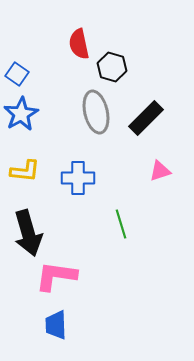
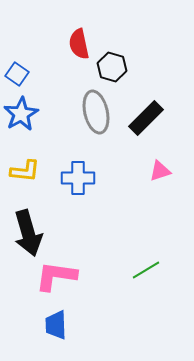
green line: moved 25 px right, 46 px down; rotated 76 degrees clockwise
